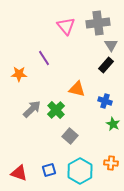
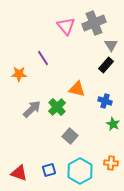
gray cross: moved 4 px left; rotated 15 degrees counterclockwise
purple line: moved 1 px left
green cross: moved 1 px right, 3 px up
